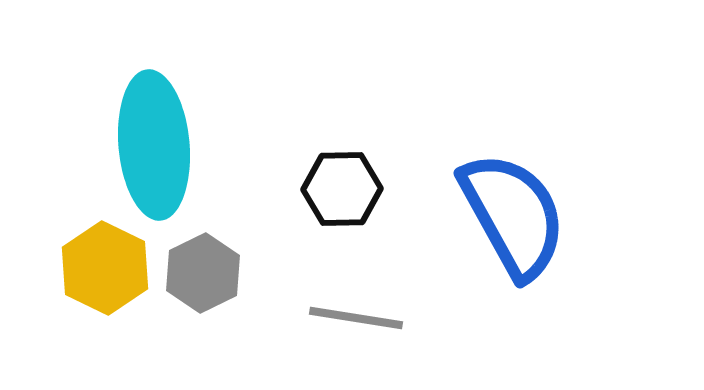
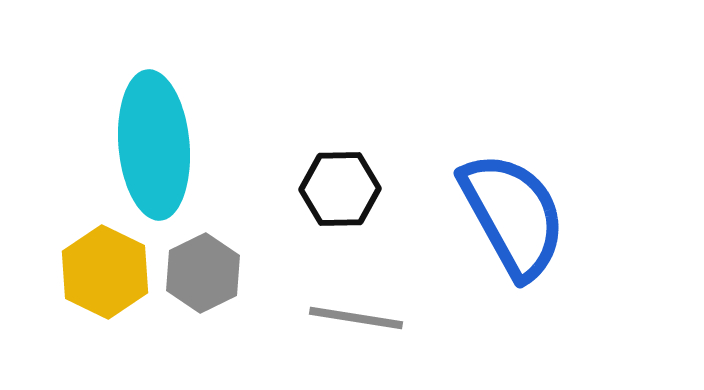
black hexagon: moved 2 px left
yellow hexagon: moved 4 px down
